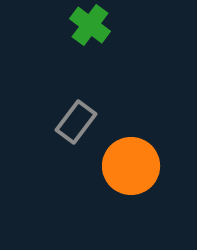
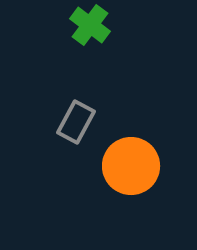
gray rectangle: rotated 9 degrees counterclockwise
